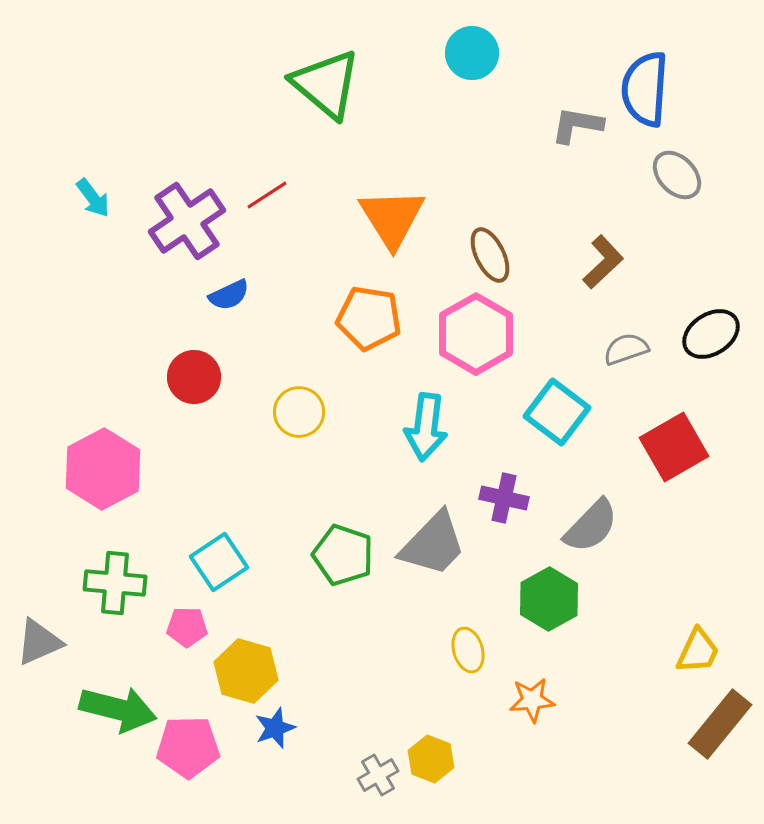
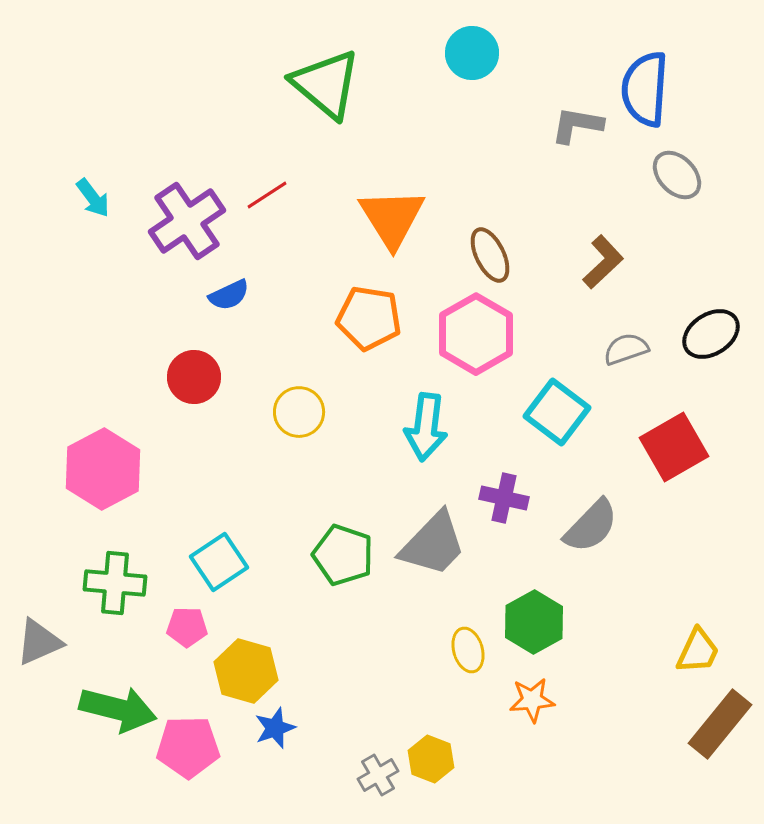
green hexagon at (549, 599): moved 15 px left, 23 px down
